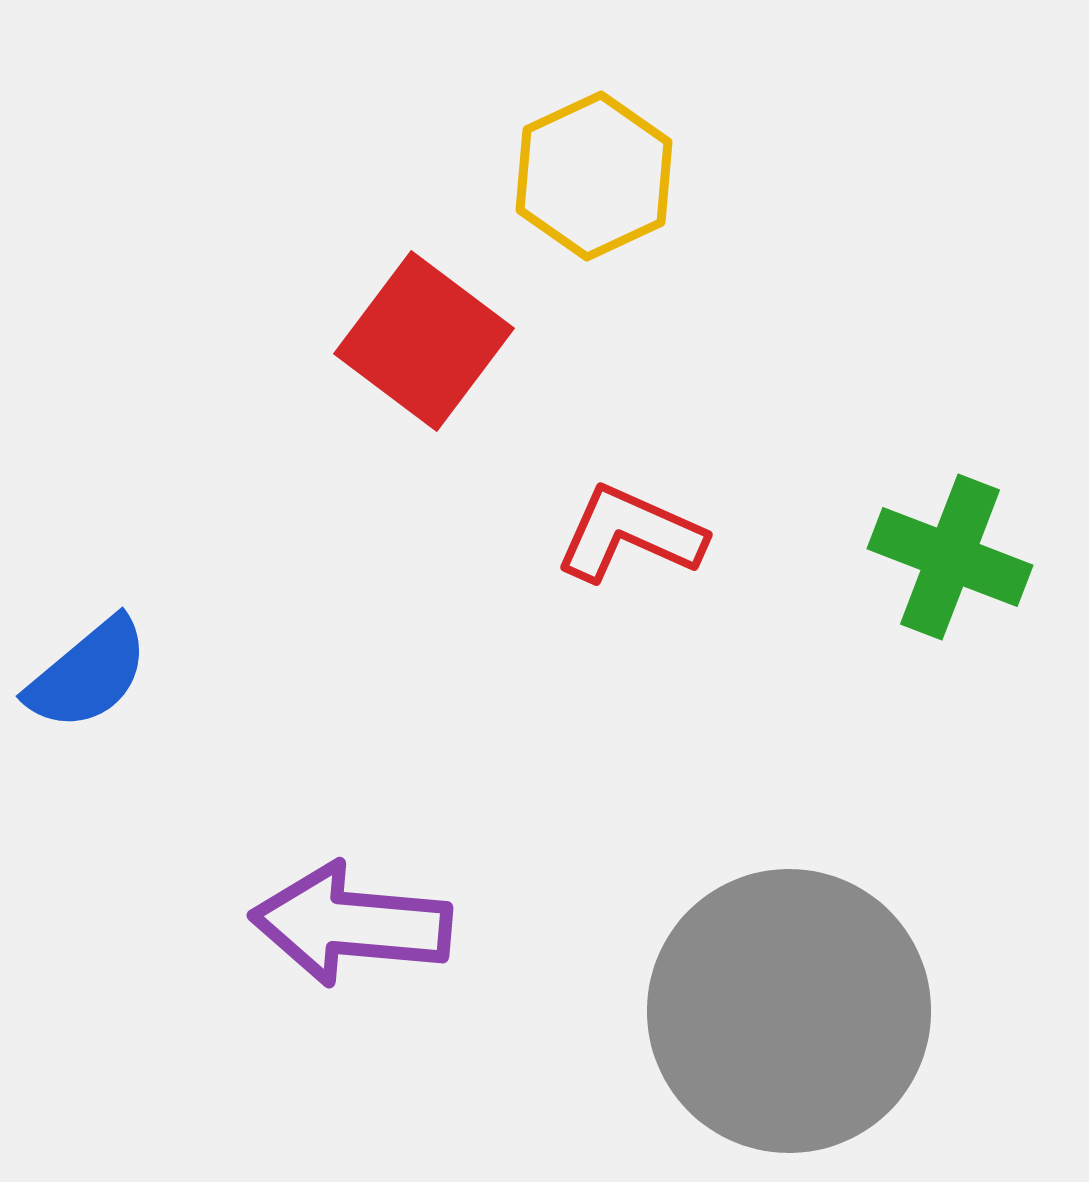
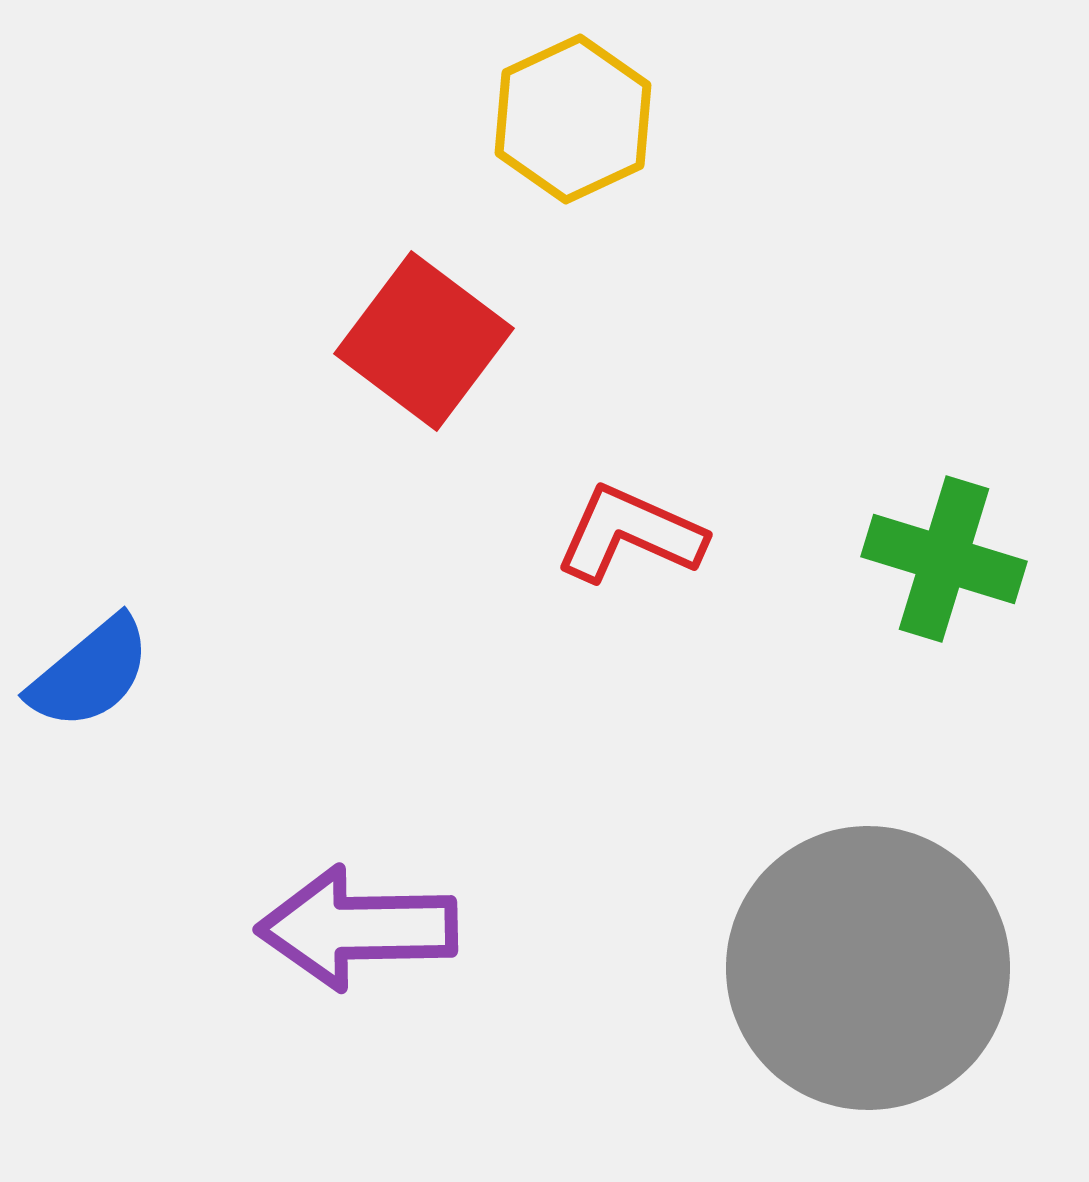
yellow hexagon: moved 21 px left, 57 px up
green cross: moved 6 px left, 2 px down; rotated 4 degrees counterclockwise
blue semicircle: moved 2 px right, 1 px up
purple arrow: moved 6 px right, 4 px down; rotated 6 degrees counterclockwise
gray circle: moved 79 px right, 43 px up
